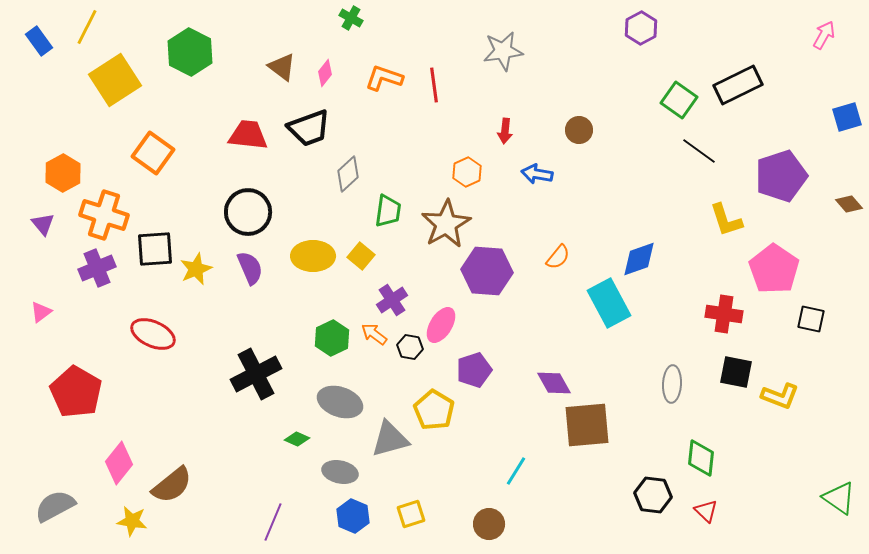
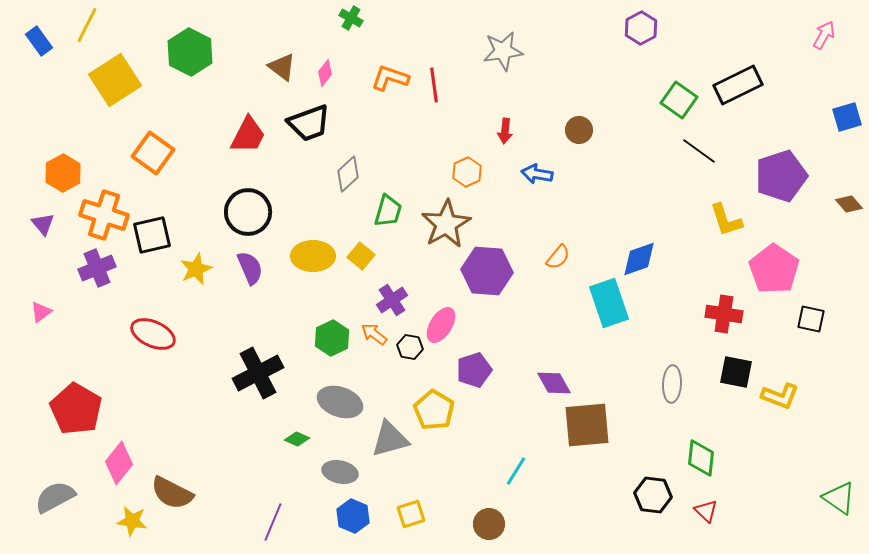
yellow line at (87, 27): moved 2 px up
orange L-shape at (384, 78): moved 6 px right
black trapezoid at (309, 128): moved 5 px up
red trapezoid at (248, 135): rotated 111 degrees clockwise
green trapezoid at (388, 211): rotated 8 degrees clockwise
black square at (155, 249): moved 3 px left, 14 px up; rotated 9 degrees counterclockwise
cyan rectangle at (609, 303): rotated 9 degrees clockwise
black cross at (256, 374): moved 2 px right, 1 px up
red pentagon at (76, 392): moved 17 px down
brown semicircle at (172, 485): moved 8 px down; rotated 66 degrees clockwise
gray semicircle at (55, 506): moved 9 px up
